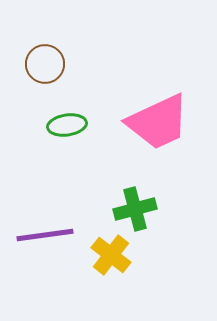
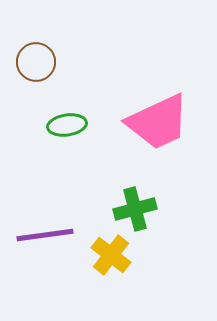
brown circle: moved 9 px left, 2 px up
